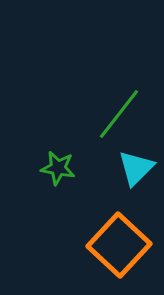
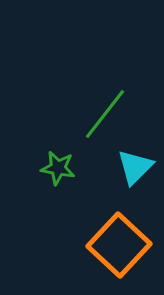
green line: moved 14 px left
cyan triangle: moved 1 px left, 1 px up
